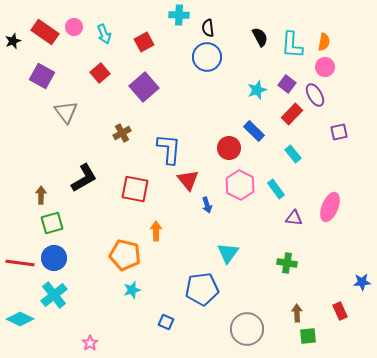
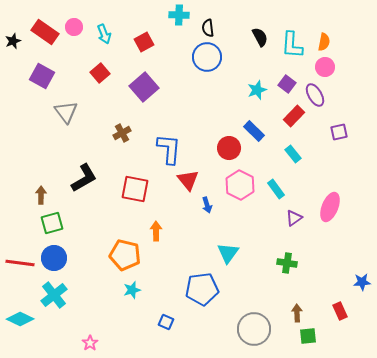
red rectangle at (292, 114): moved 2 px right, 2 px down
purple triangle at (294, 218): rotated 42 degrees counterclockwise
gray circle at (247, 329): moved 7 px right
